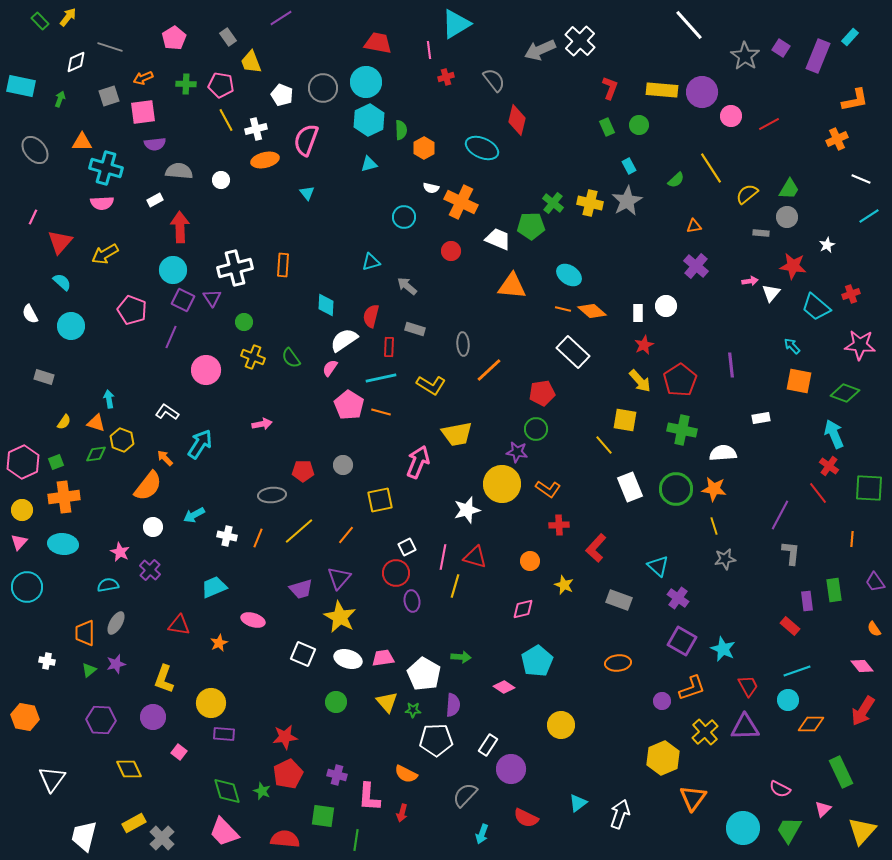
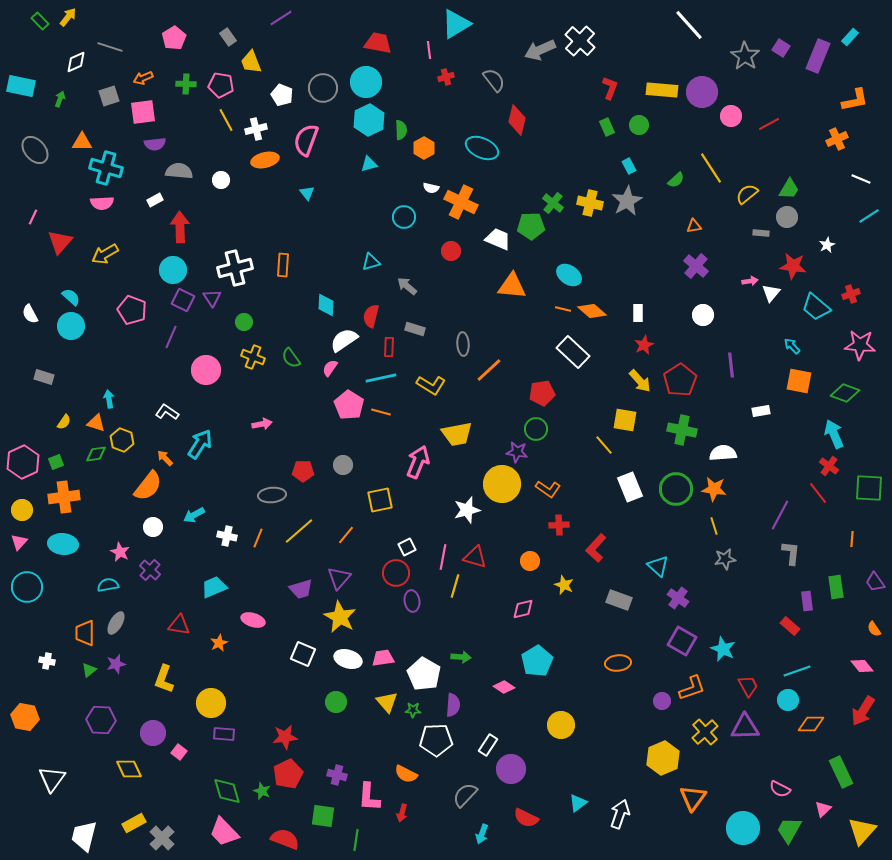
cyan semicircle at (62, 282): moved 9 px right, 15 px down
white circle at (666, 306): moved 37 px right, 9 px down
white rectangle at (761, 418): moved 7 px up
green rectangle at (834, 590): moved 2 px right, 3 px up
purple circle at (153, 717): moved 16 px down
red semicircle at (285, 839): rotated 16 degrees clockwise
